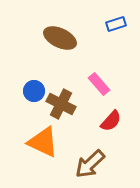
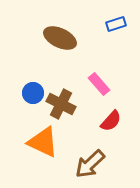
blue circle: moved 1 px left, 2 px down
